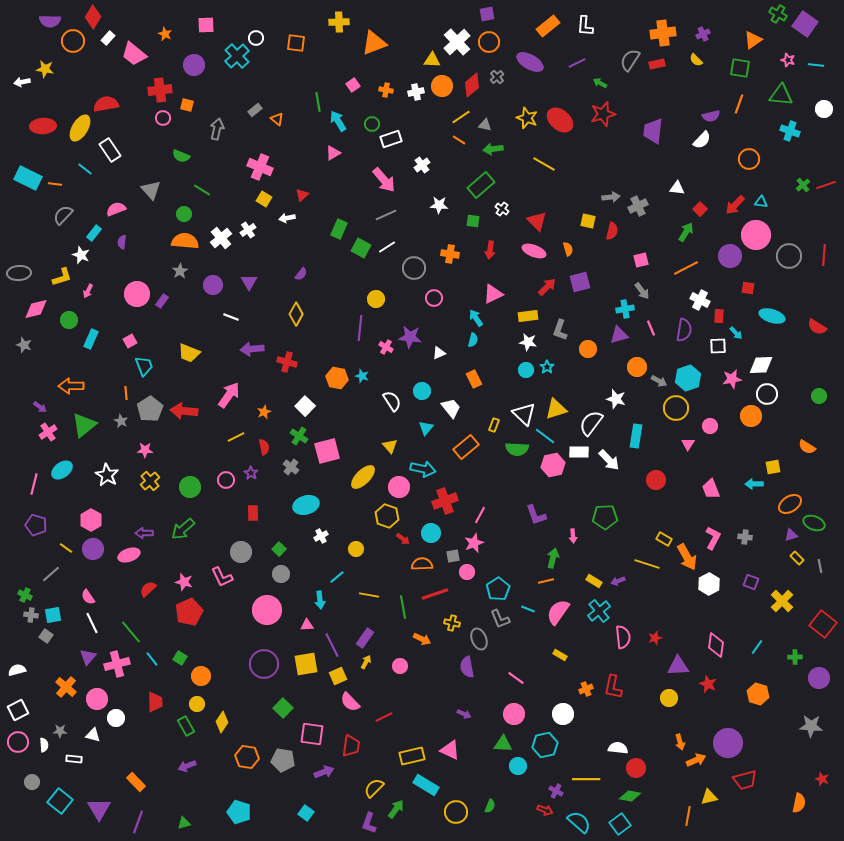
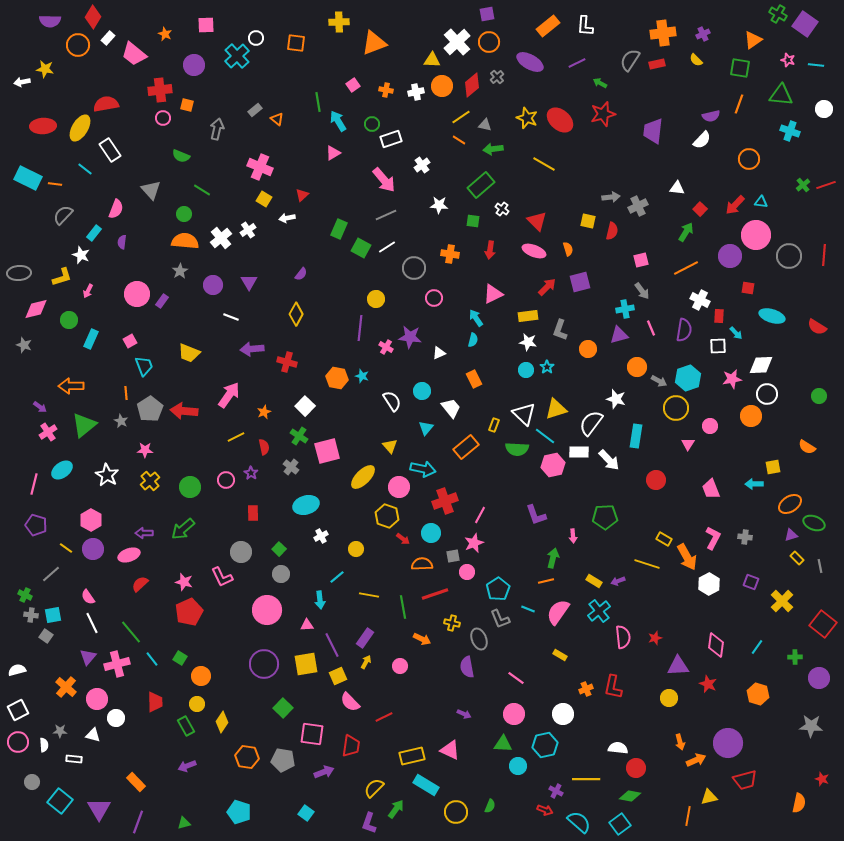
orange circle at (73, 41): moved 5 px right, 4 px down
pink semicircle at (116, 209): rotated 132 degrees clockwise
red semicircle at (148, 589): moved 8 px left, 5 px up
